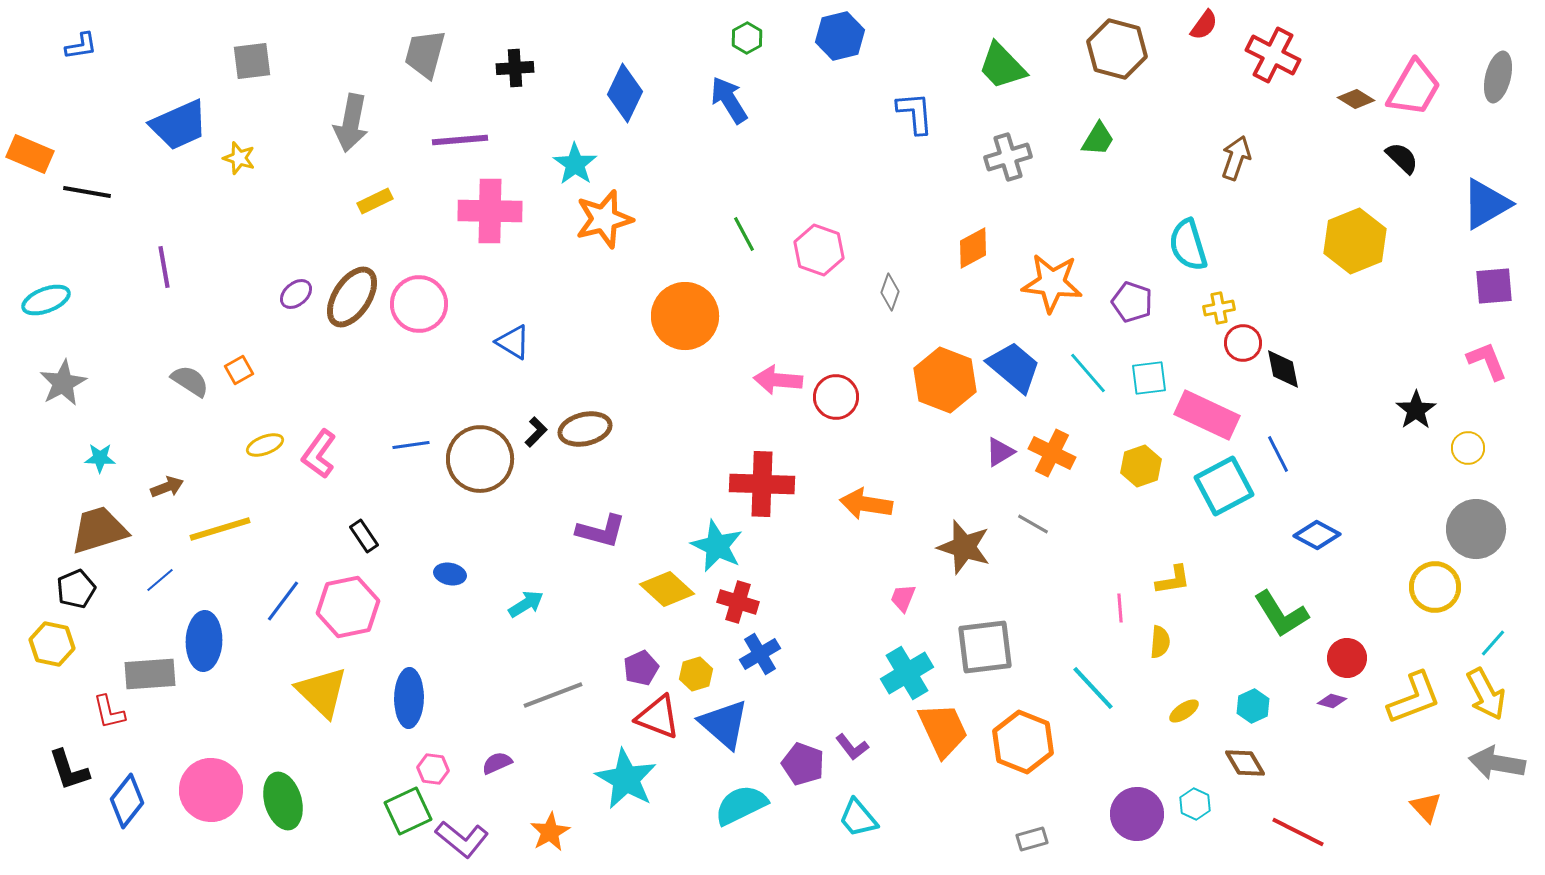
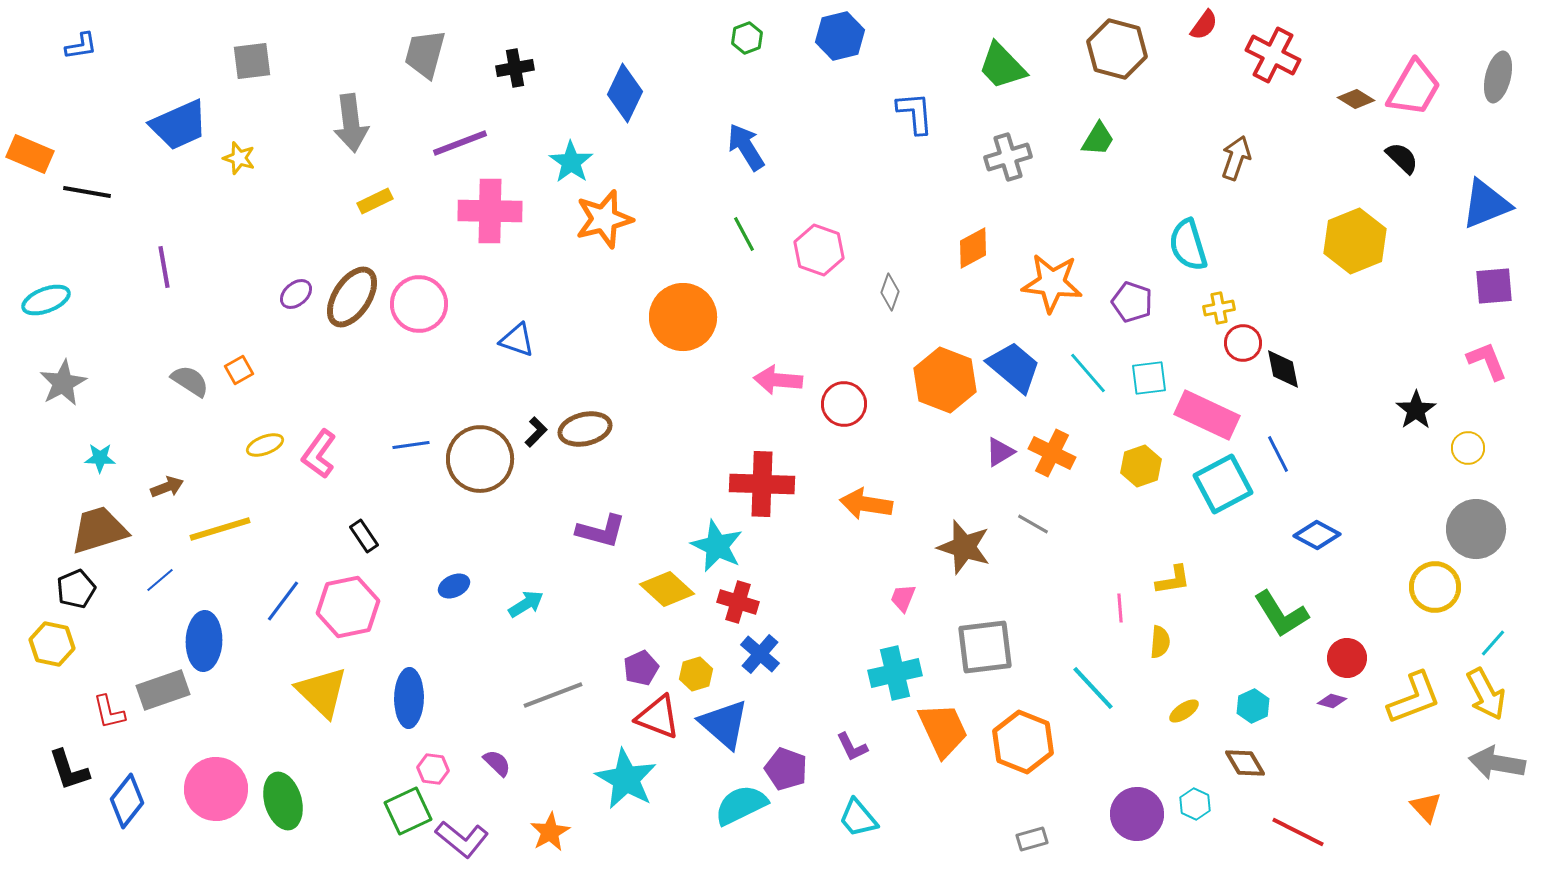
green hexagon at (747, 38): rotated 8 degrees clockwise
black cross at (515, 68): rotated 6 degrees counterclockwise
blue arrow at (729, 100): moved 17 px right, 47 px down
gray arrow at (351, 123): rotated 18 degrees counterclockwise
purple line at (460, 140): moved 3 px down; rotated 16 degrees counterclockwise
cyan star at (575, 164): moved 4 px left, 2 px up
blue triangle at (1486, 204): rotated 8 degrees clockwise
orange circle at (685, 316): moved 2 px left, 1 px down
blue triangle at (513, 342): moved 4 px right, 2 px up; rotated 12 degrees counterclockwise
red circle at (836, 397): moved 8 px right, 7 px down
cyan square at (1224, 486): moved 1 px left, 2 px up
blue ellipse at (450, 574): moved 4 px right, 12 px down; rotated 36 degrees counterclockwise
blue cross at (760, 654): rotated 18 degrees counterclockwise
cyan cross at (907, 673): moved 12 px left; rotated 18 degrees clockwise
gray rectangle at (150, 674): moved 13 px right, 16 px down; rotated 15 degrees counterclockwise
purple L-shape at (852, 747): rotated 12 degrees clockwise
purple semicircle at (497, 763): rotated 68 degrees clockwise
purple pentagon at (803, 764): moved 17 px left, 5 px down
pink circle at (211, 790): moved 5 px right, 1 px up
